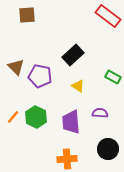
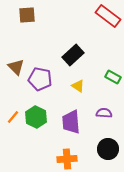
purple pentagon: moved 3 px down
purple semicircle: moved 4 px right
